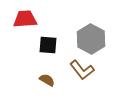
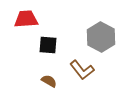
red trapezoid: moved 1 px right
gray hexagon: moved 10 px right, 2 px up
brown semicircle: moved 2 px right, 1 px down
